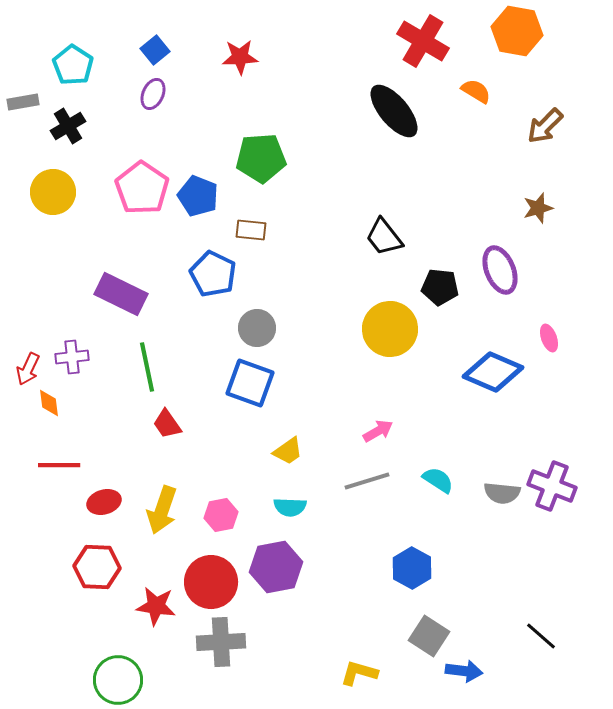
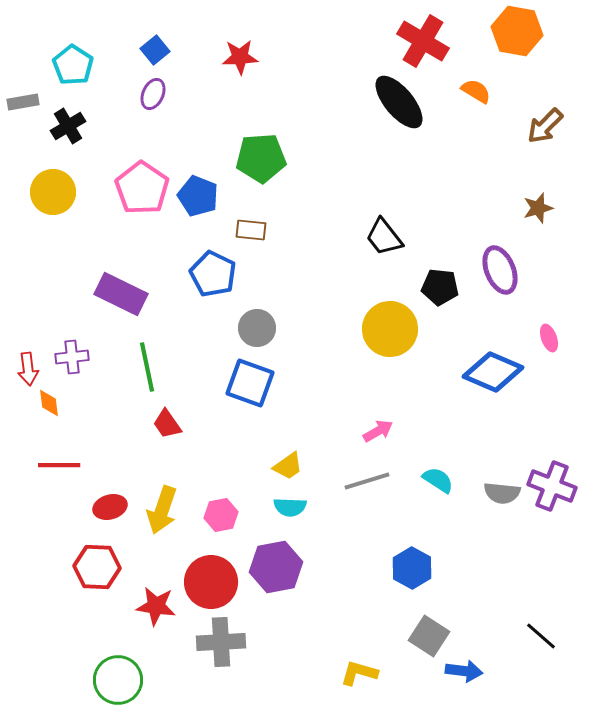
black ellipse at (394, 111): moved 5 px right, 9 px up
red arrow at (28, 369): rotated 32 degrees counterclockwise
yellow trapezoid at (288, 451): moved 15 px down
red ellipse at (104, 502): moved 6 px right, 5 px down
